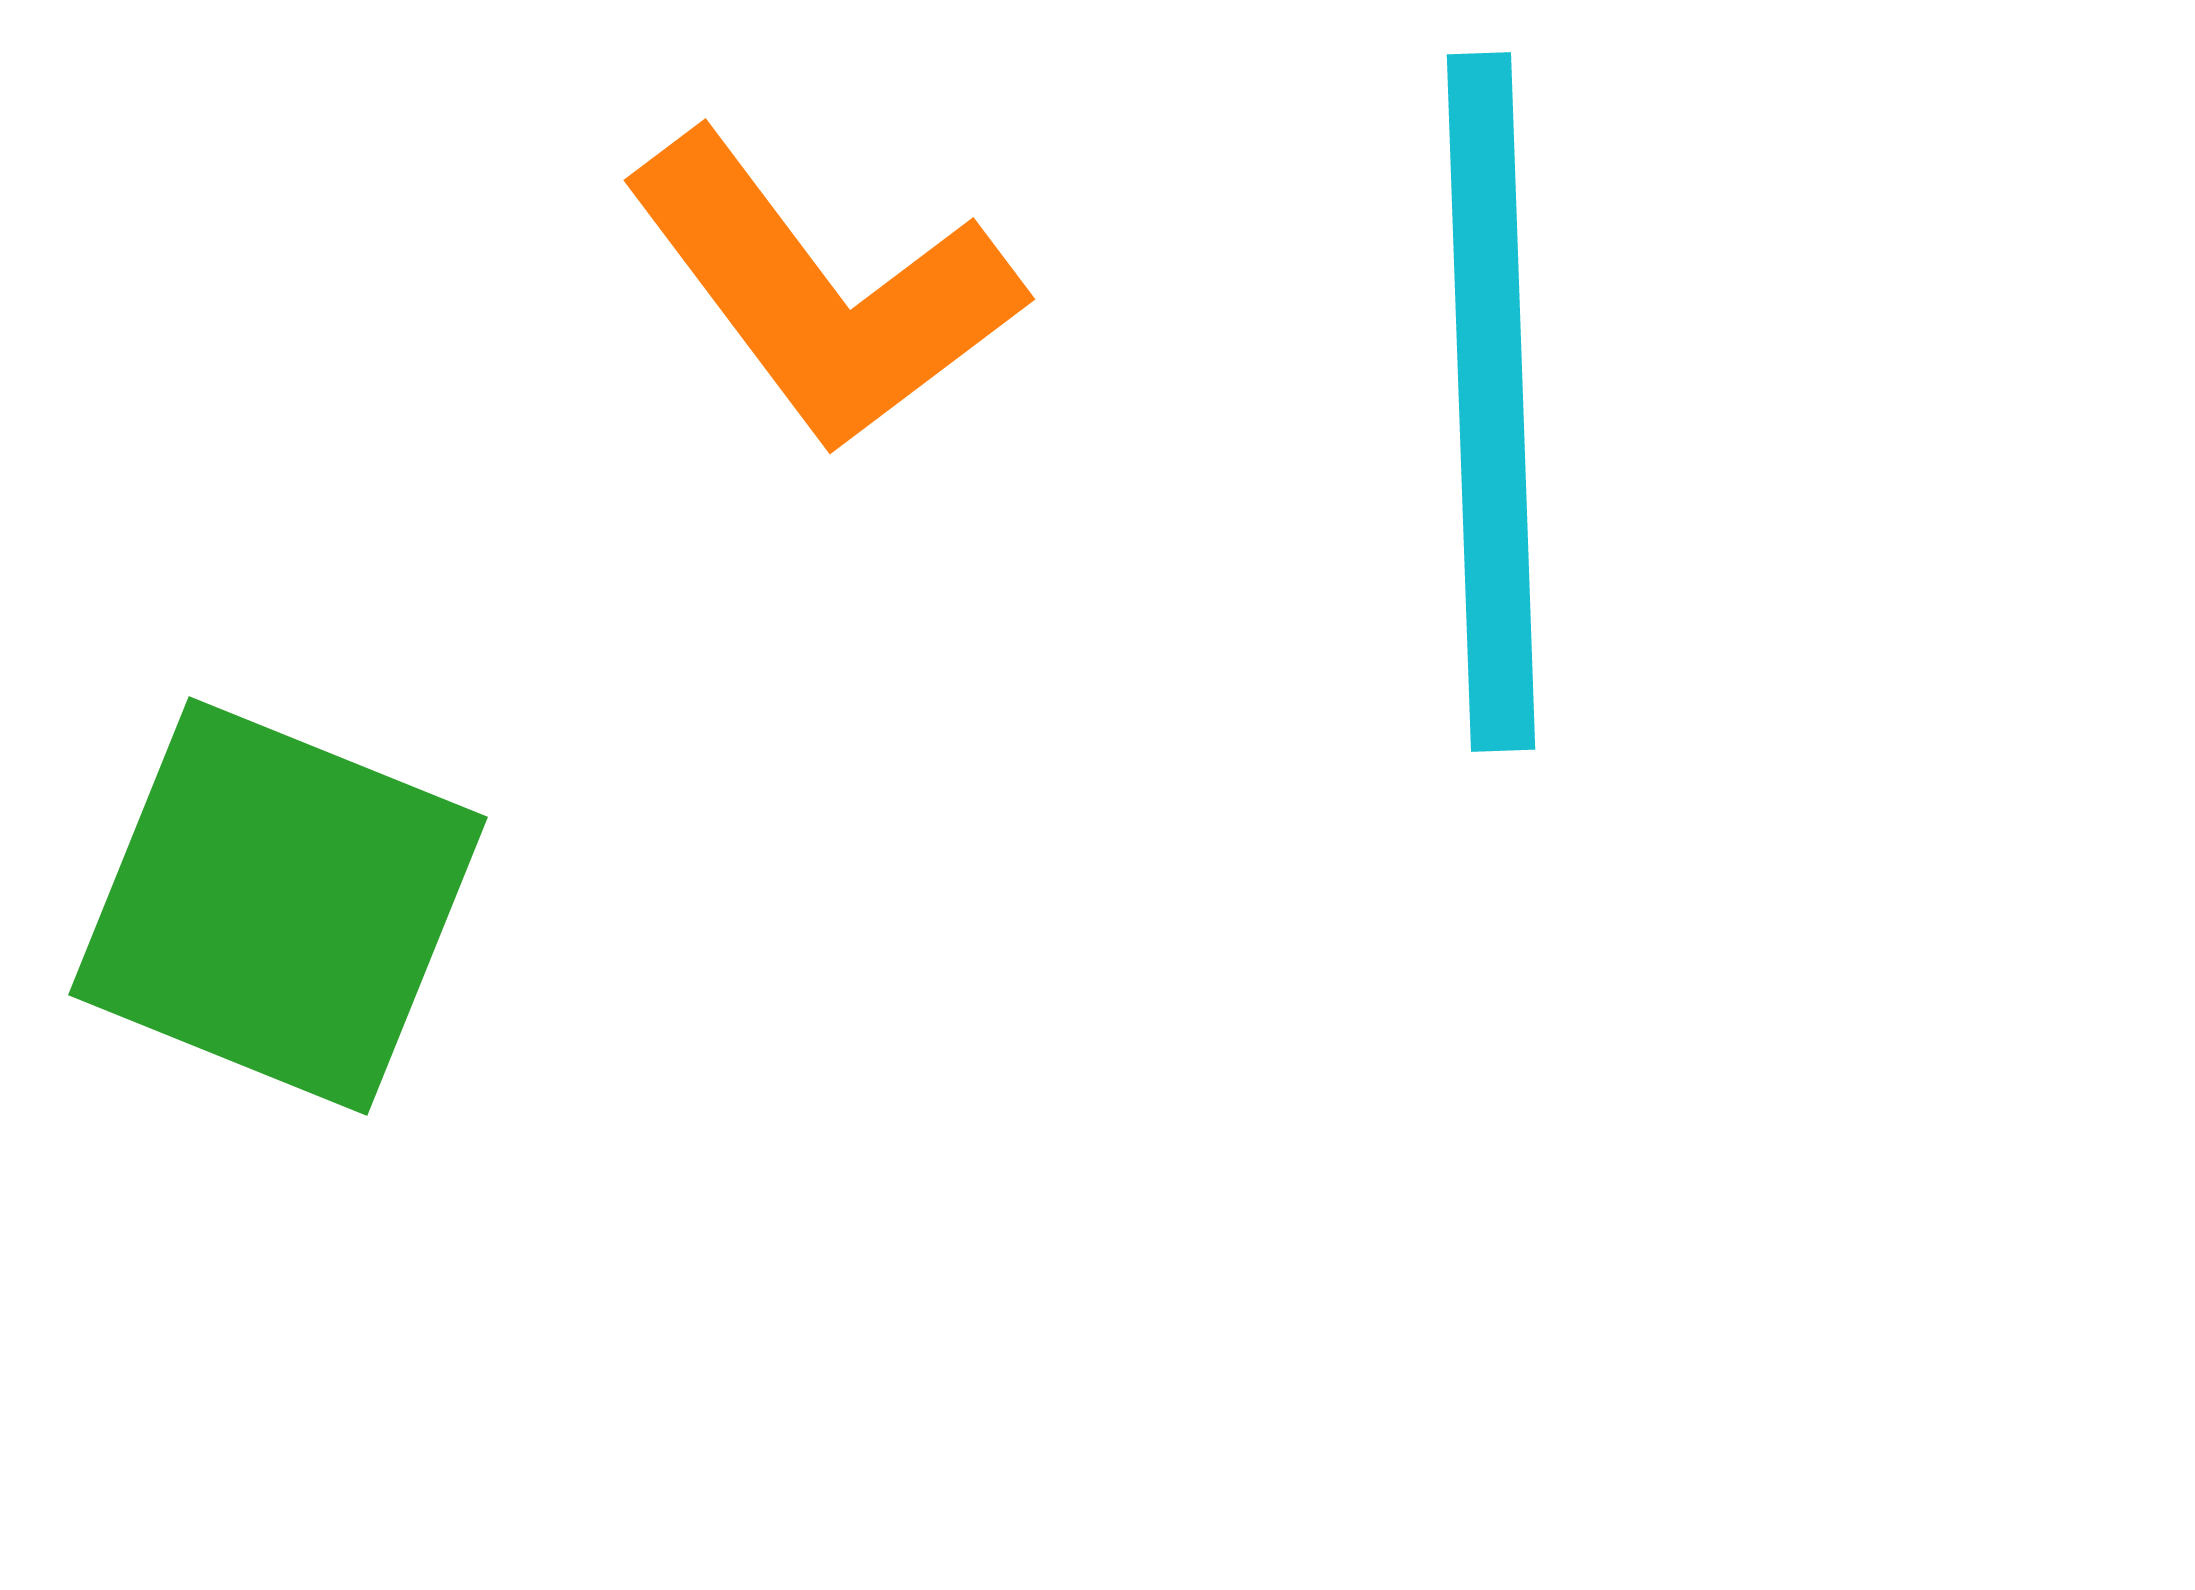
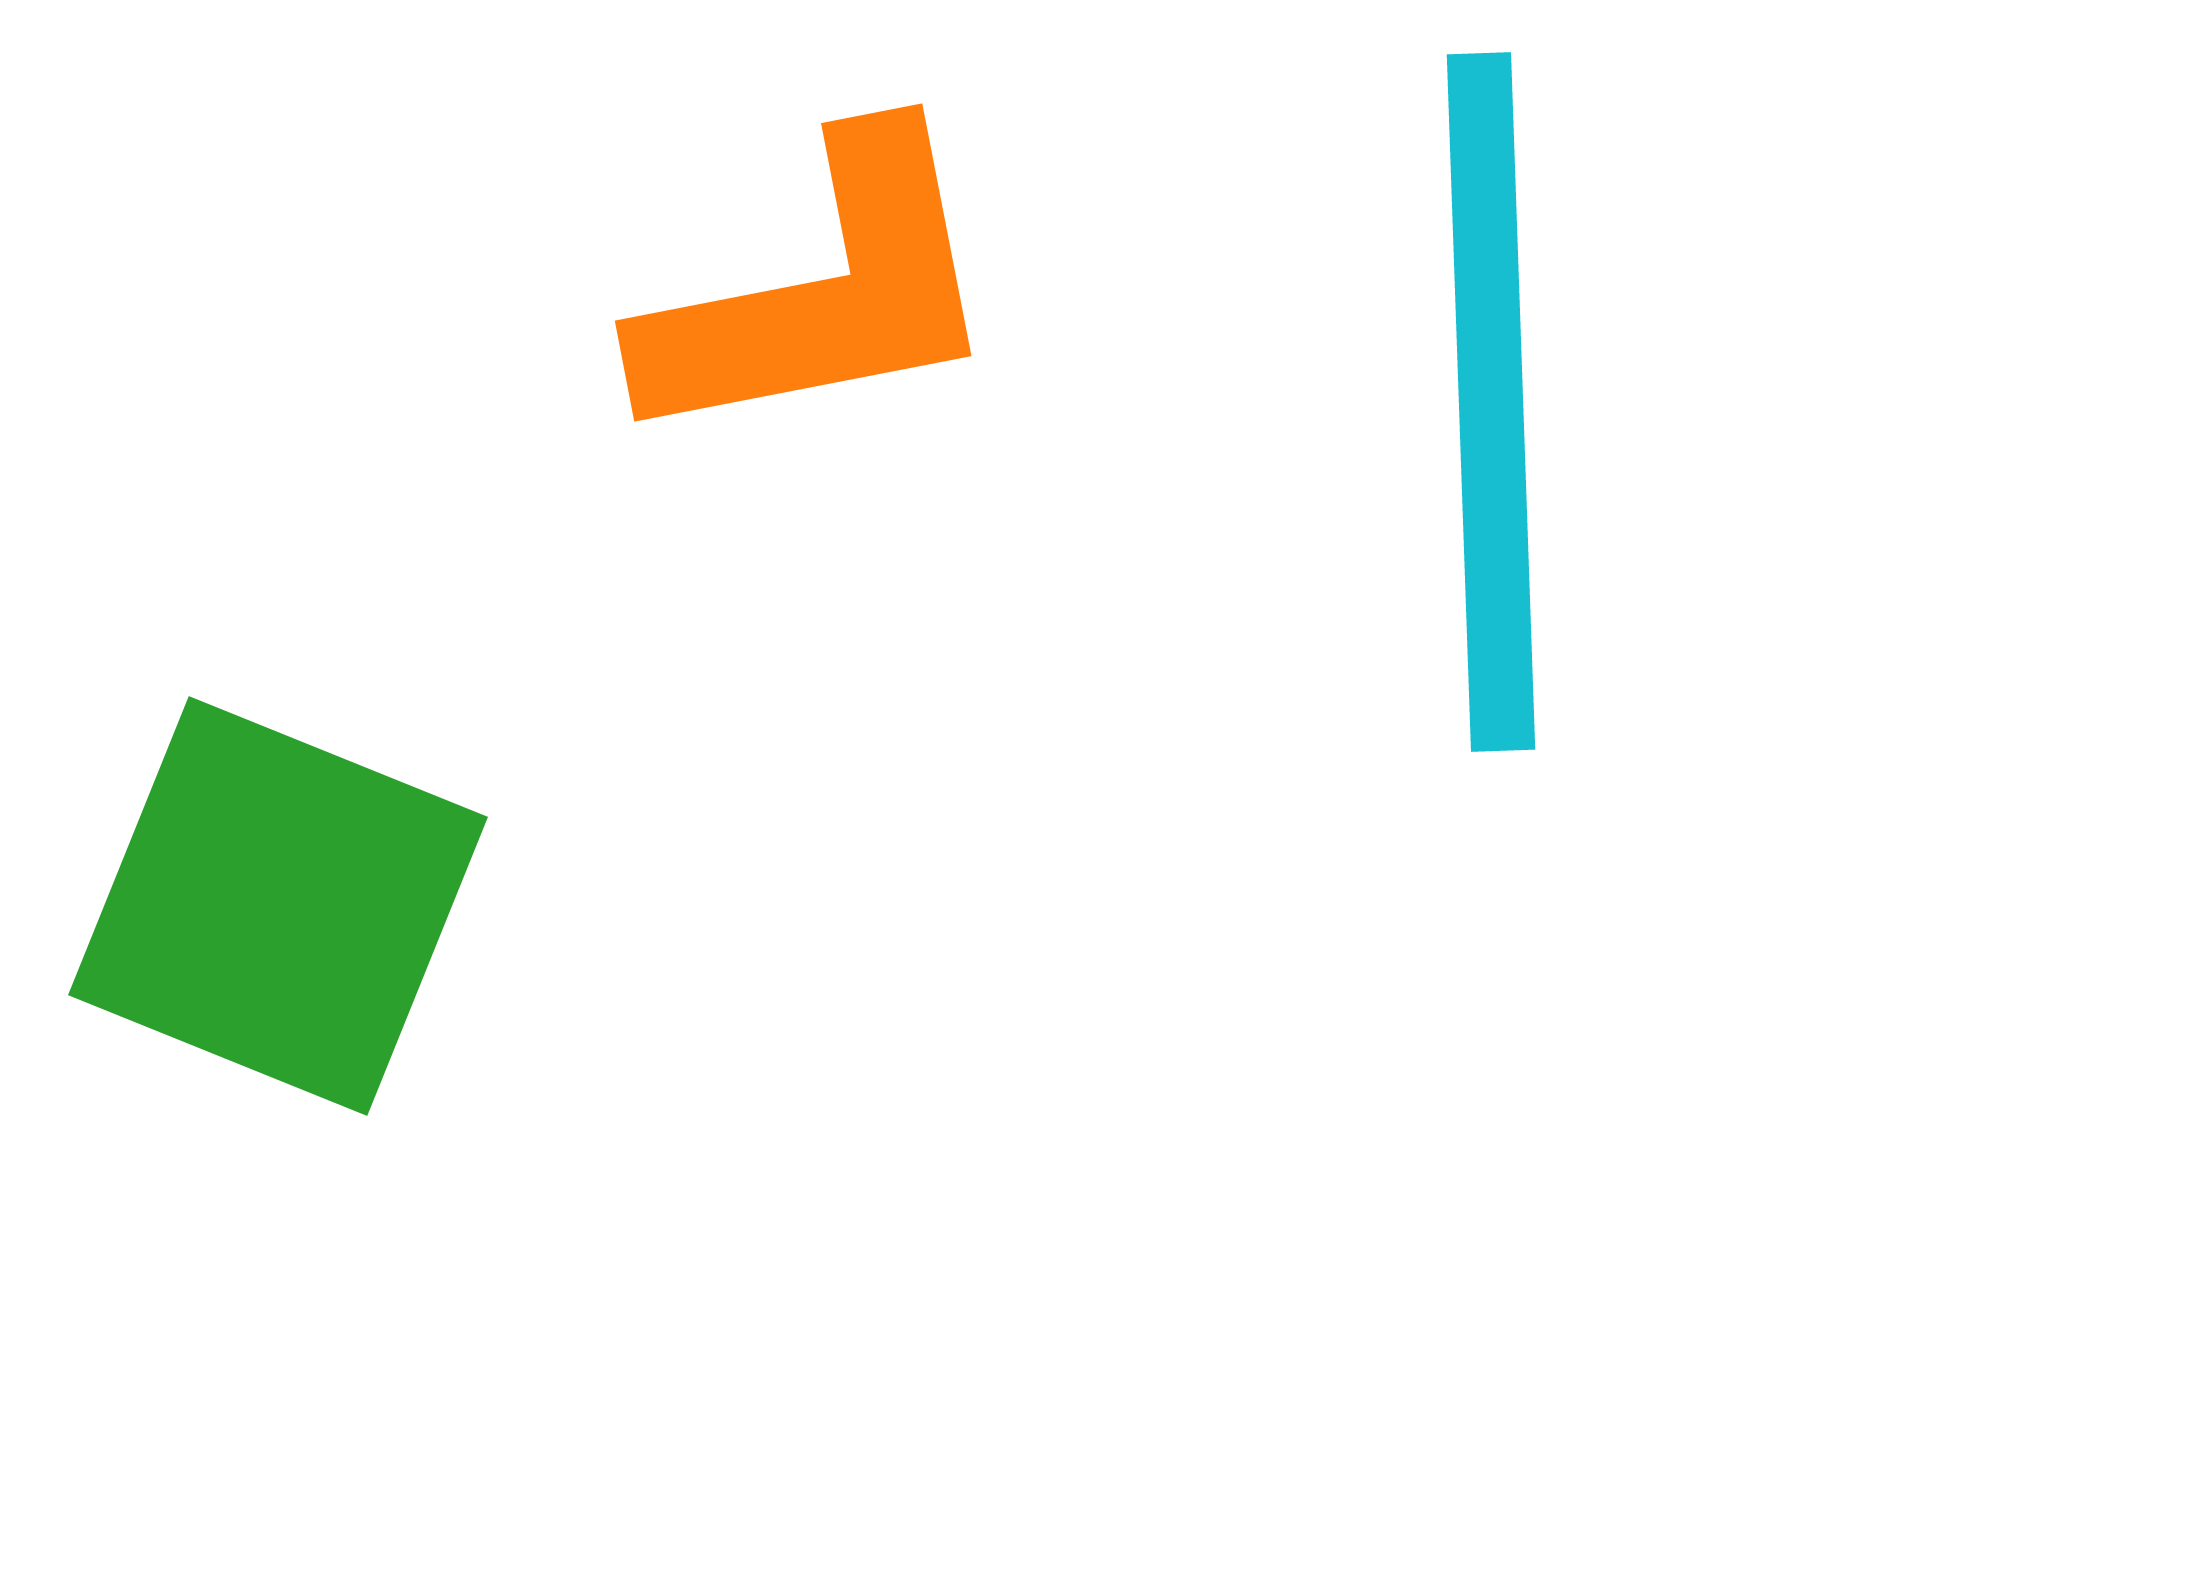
orange L-shape: rotated 64 degrees counterclockwise
